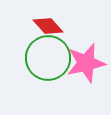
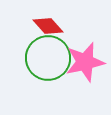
pink star: moved 1 px left, 1 px up
